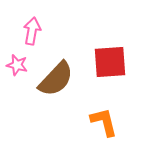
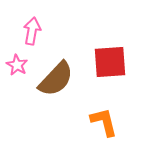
pink star: rotated 15 degrees clockwise
